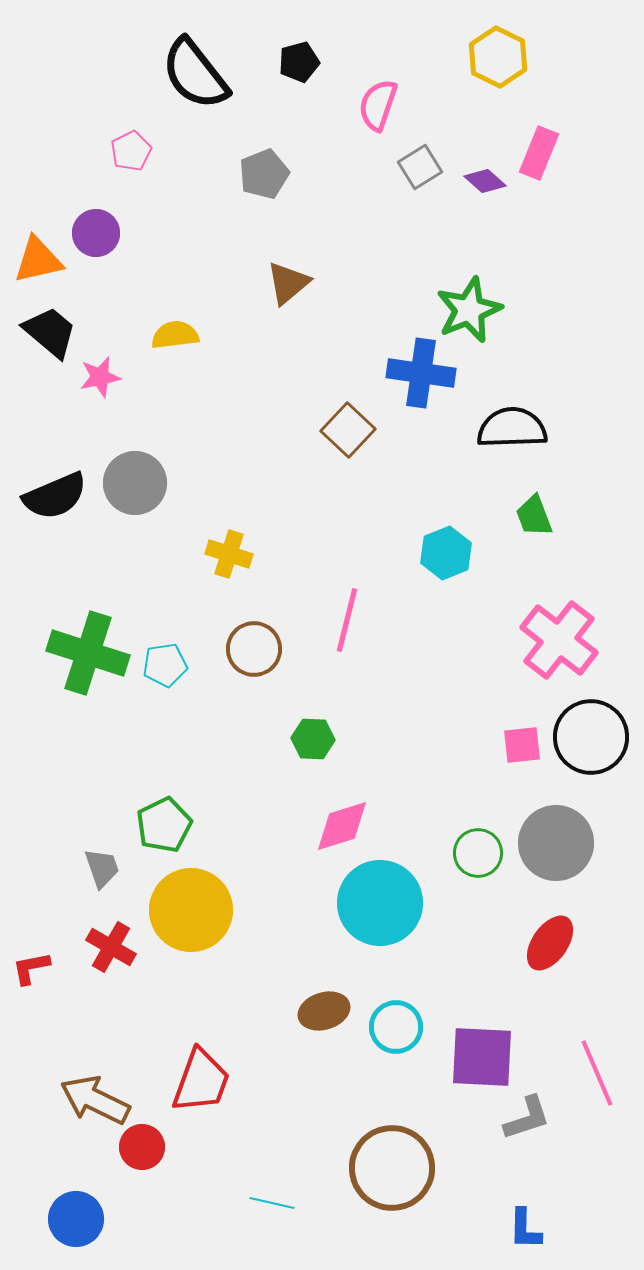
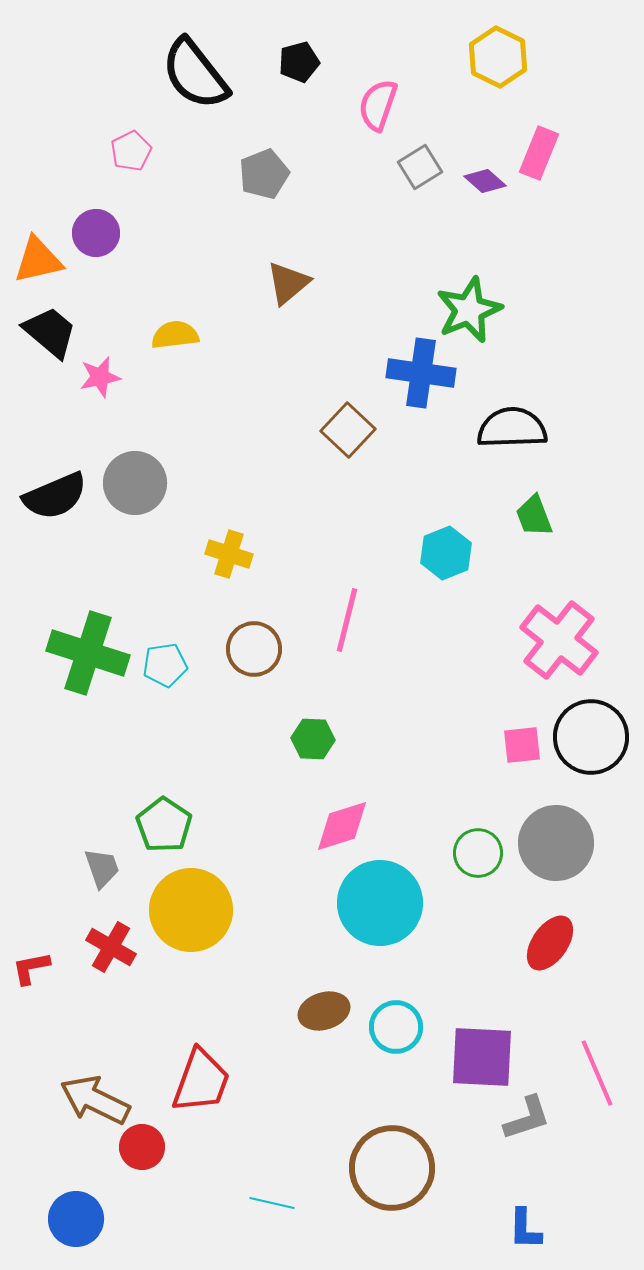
green pentagon at (164, 825): rotated 12 degrees counterclockwise
